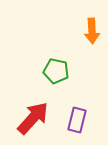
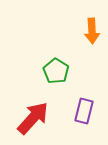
green pentagon: rotated 20 degrees clockwise
purple rectangle: moved 7 px right, 9 px up
